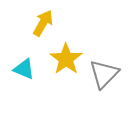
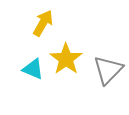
cyan triangle: moved 9 px right
gray triangle: moved 4 px right, 4 px up
